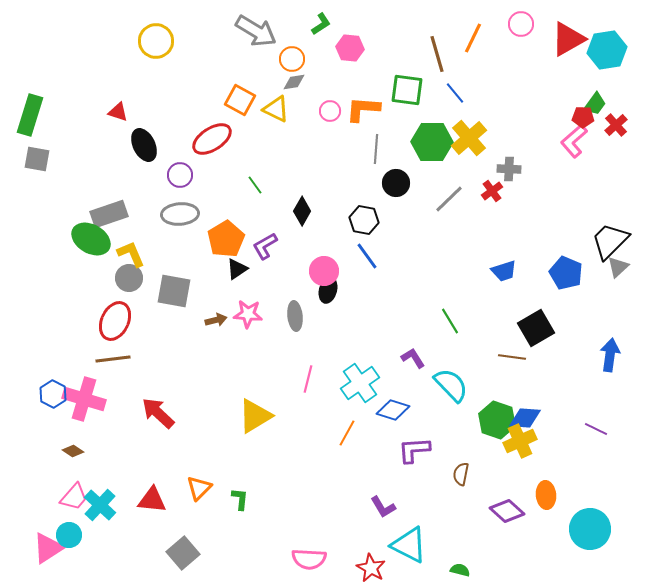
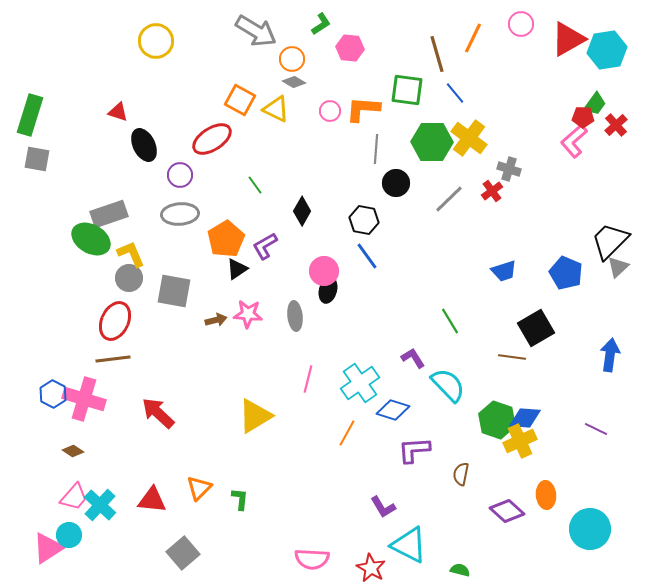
gray diamond at (294, 82): rotated 40 degrees clockwise
yellow cross at (469, 138): rotated 12 degrees counterclockwise
gray cross at (509, 169): rotated 15 degrees clockwise
cyan semicircle at (451, 385): moved 3 px left
pink semicircle at (309, 559): moved 3 px right
